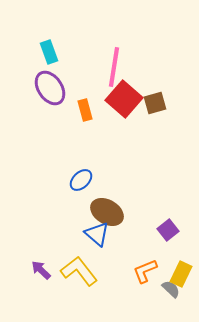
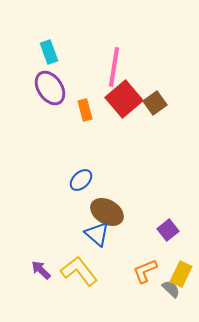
red square: rotated 9 degrees clockwise
brown square: rotated 20 degrees counterclockwise
